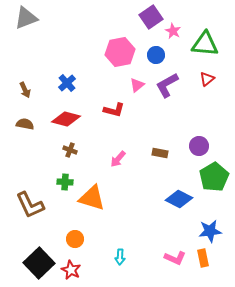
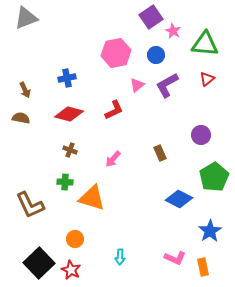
pink hexagon: moved 4 px left, 1 px down
blue cross: moved 5 px up; rotated 30 degrees clockwise
red L-shape: rotated 40 degrees counterclockwise
red diamond: moved 3 px right, 5 px up
brown semicircle: moved 4 px left, 6 px up
purple circle: moved 2 px right, 11 px up
brown rectangle: rotated 56 degrees clockwise
pink arrow: moved 5 px left
blue star: rotated 25 degrees counterclockwise
orange rectangle: moved 9 px down
